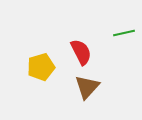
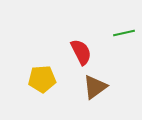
yellow pentagon: moved 1 px right, 12 px down; rotated 12 degrees clockwise
brown triangle: moved 8 px right; rotated 12 degrees clockwise
